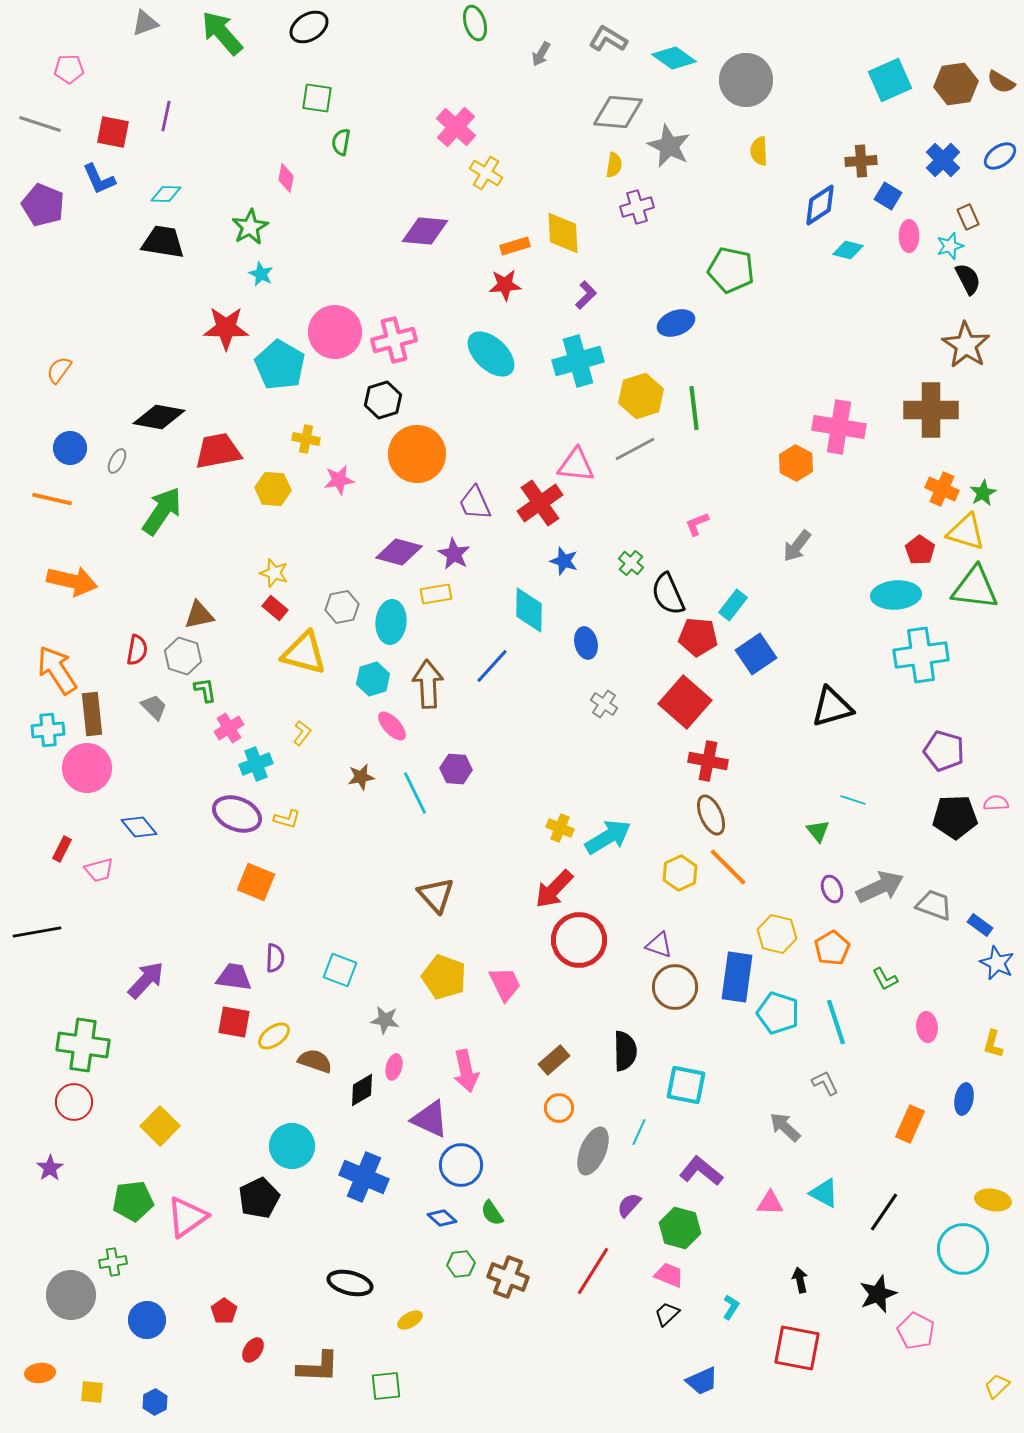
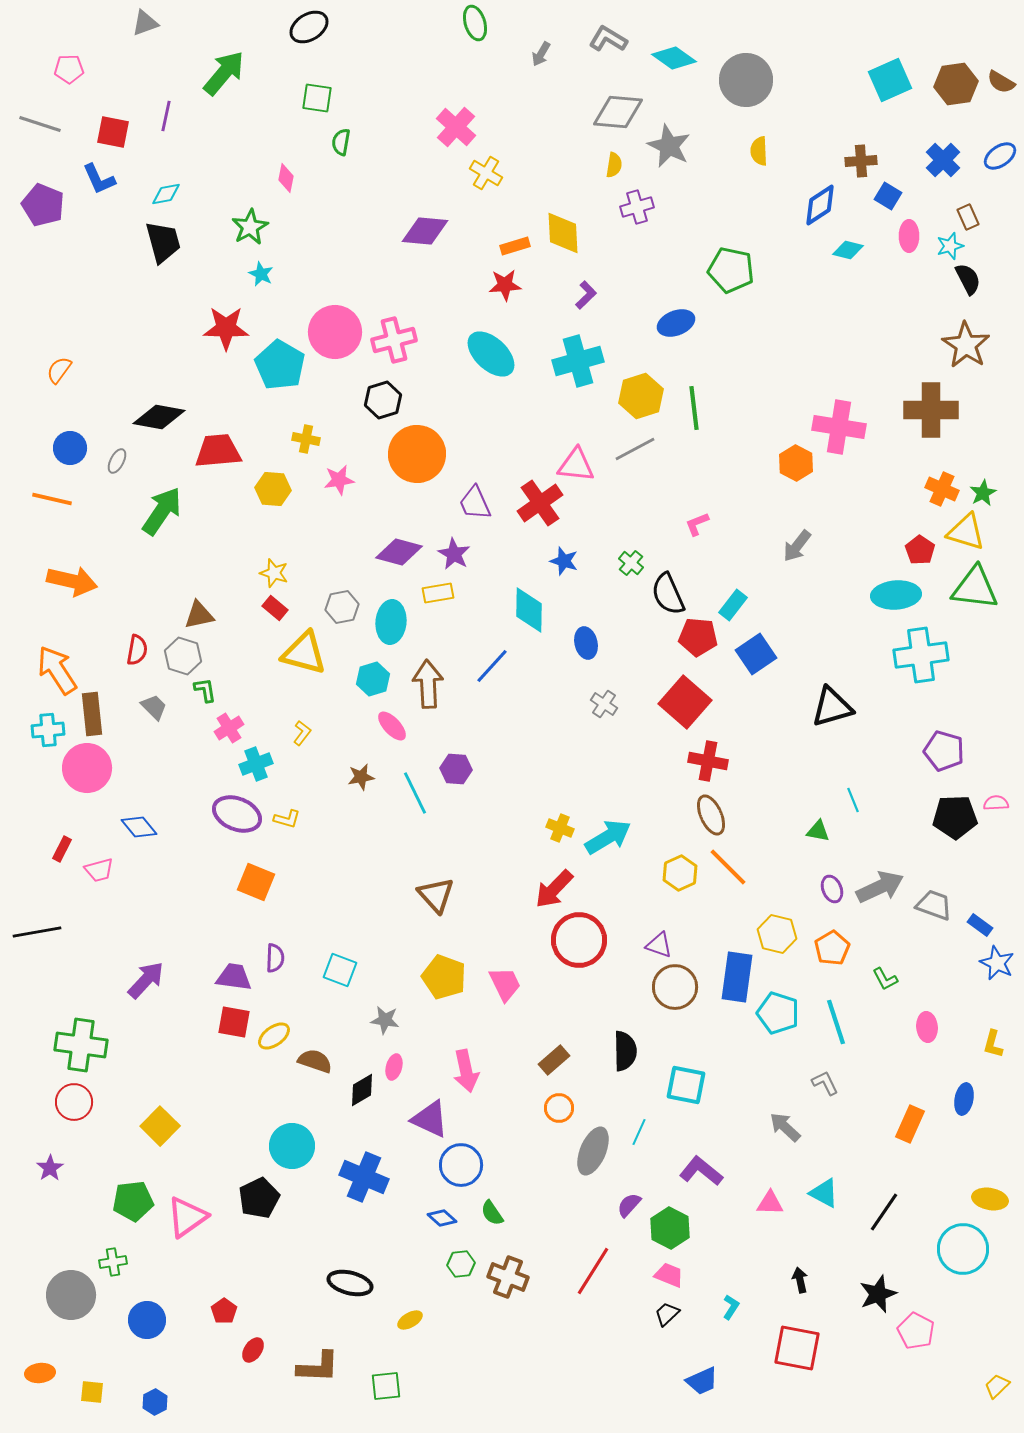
green arrow at (222, 33): moved 2 px right, 40 px down; rotated 81 degrees clockwise
cyan diamond at (166, 194): rotated 12 degrees counterclockwise
black trapezoid at (163, 242): rotated 66 degrees clockwise
red trapezoid at (218, 451): rotated 6 degrees clockwise
yellow rectangle at (436, 594): moved 2 px right, 1 px up
cyan line at (853, 800): rotated 50 degrees clockwise
green triangle at (818, 831): rotated 40 degrees counterclockwise
green cross at (83, 1045): moved 2 px left
yellow ellipse at (993, 1200): moved 3 px left, 1 px up
green hexagon at (680, 1228): moved 10 px left; rotated 12 degrees clockwise
